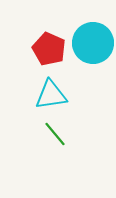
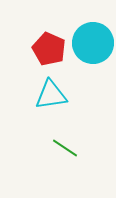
green line: moved 10 px right, 14 px down; rotated 16 degrees counterclockwise
